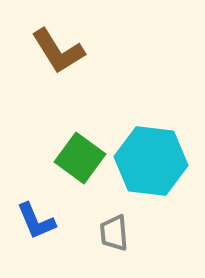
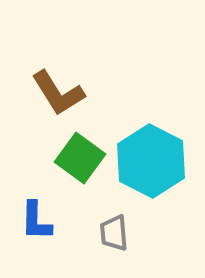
brown L-shape: moved 42 px down
cyan hexagon: rotated 20 degrees clockwise
blue L-shape: rotated 24 degrees clockwise
